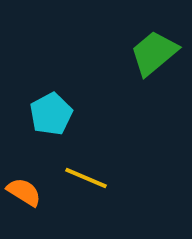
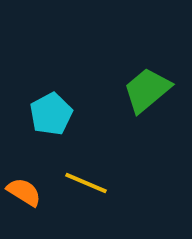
green trapezoid: moved 7 px left, 37 px down
yellow line: moved 5 px down
